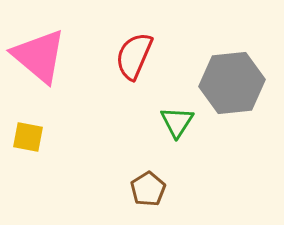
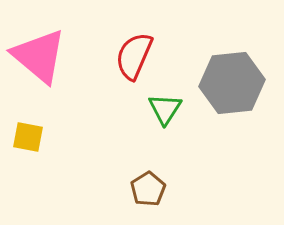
green triangle: moved 12 px left, 13 px up
